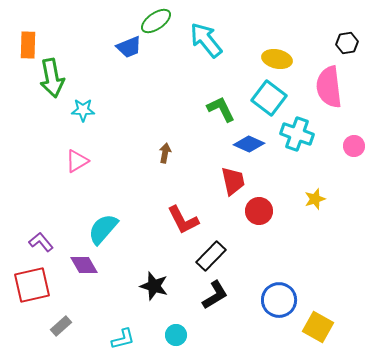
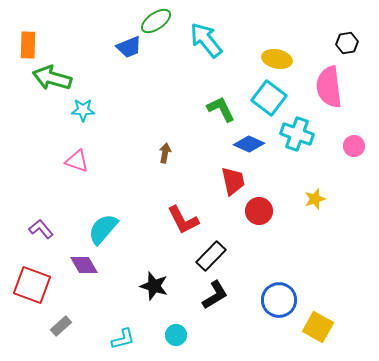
green arrow: rotated 117 degrees clockwise
pink triangle: rotated 50 degrees clockwise
purple L-shape: moved 13 px up
red square: rotated 33 degrees clockwise
